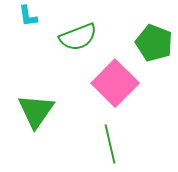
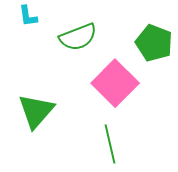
green triangle: rotated 6 degrees clockwise
